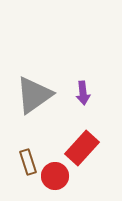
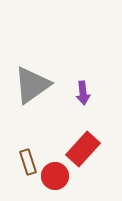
gray triangle: moved 2 px left, 10 px up
red rectangle: moved 1 px right, 1 px down
